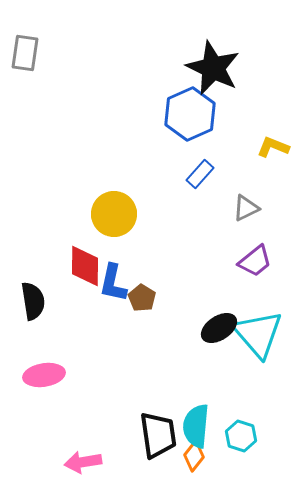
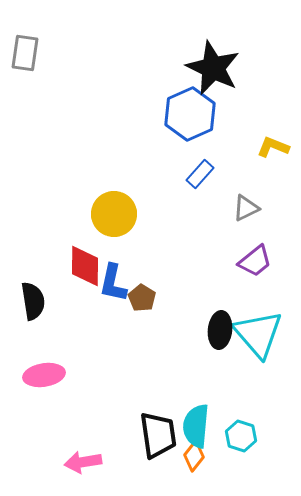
black ellipse: moved 1 px right, 2 px down; rotated 51 degrees counterclockwise
